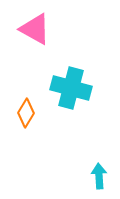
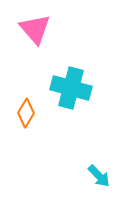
pink triangle: rotated 20 degrees clockwise
cyan arrow: rotated 140 degrees clockwise
